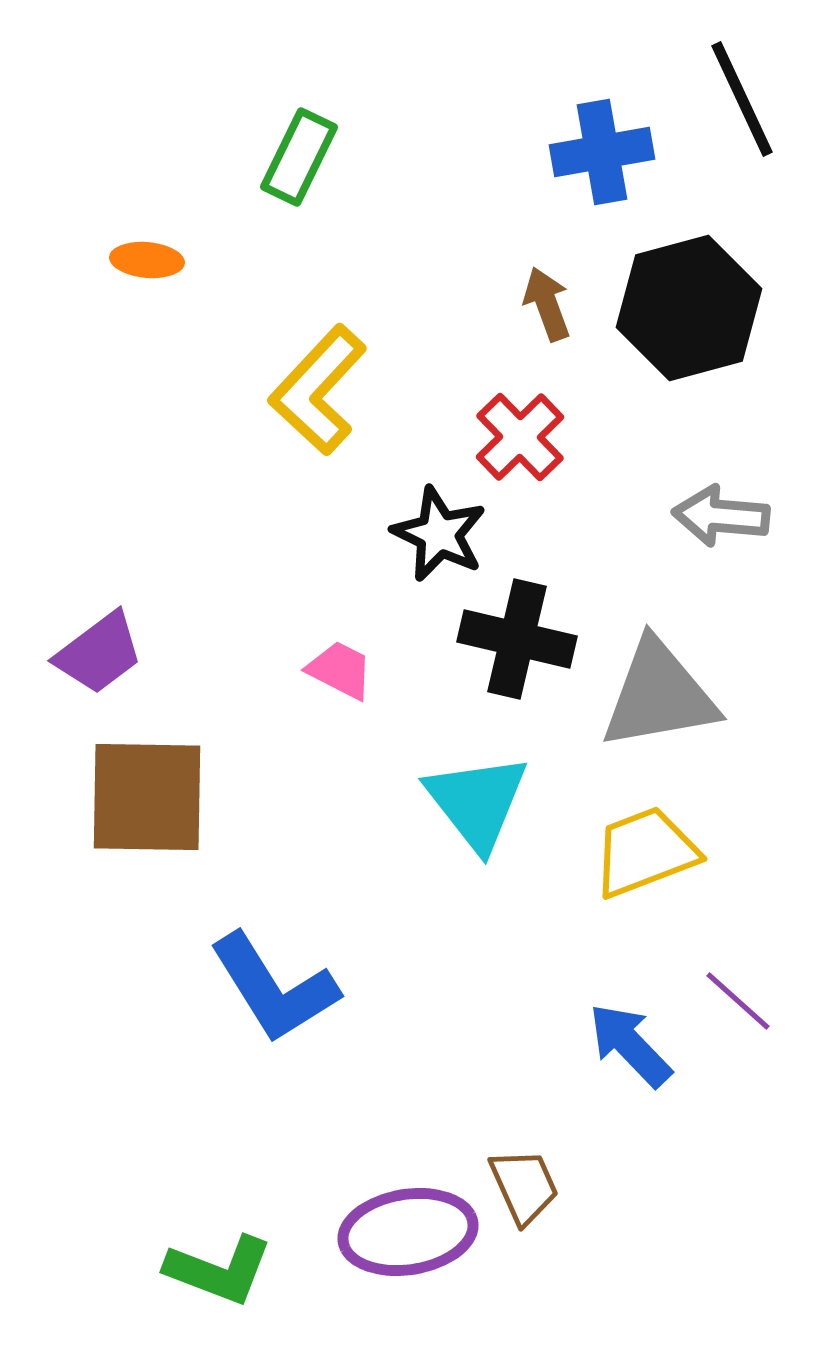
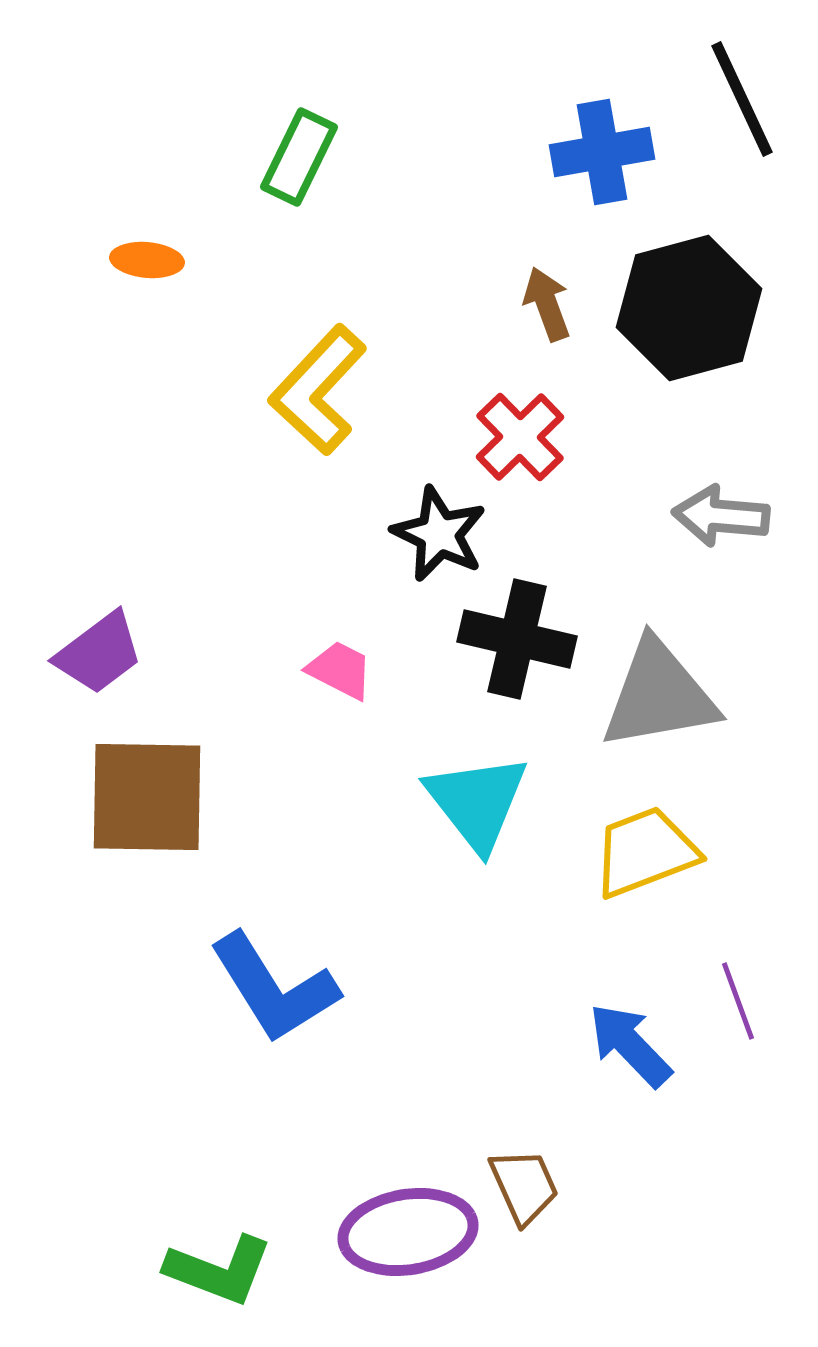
purple line: rotated 28 degrees clockwise
